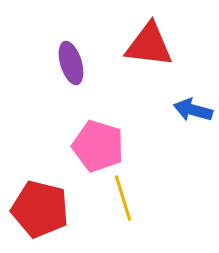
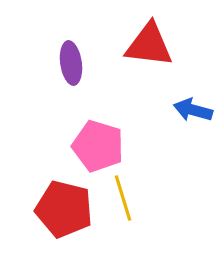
purple ellipse: rotated 9 degrees clockwise
red pentagon: moved 24 px right
